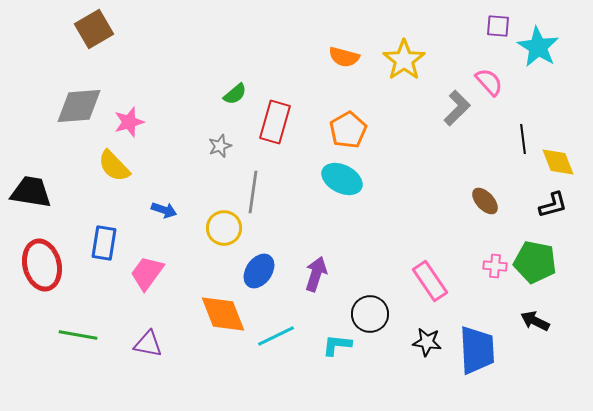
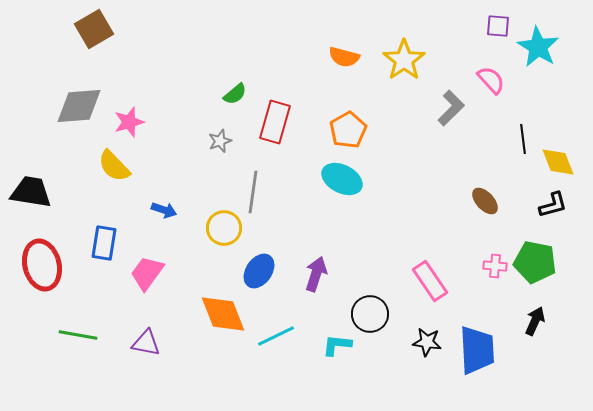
pink semicircle: moved 2 px right, 2 px up
gray L-shape: moved 6 px left
gray star: moved 5 px up
black arrow: rotated 88 degrees clockwise
purple triangle: moved 2 px left, 1 px up
